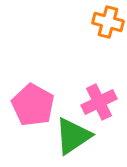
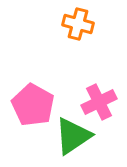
orange cross: moved 30 px left, 2 px down
